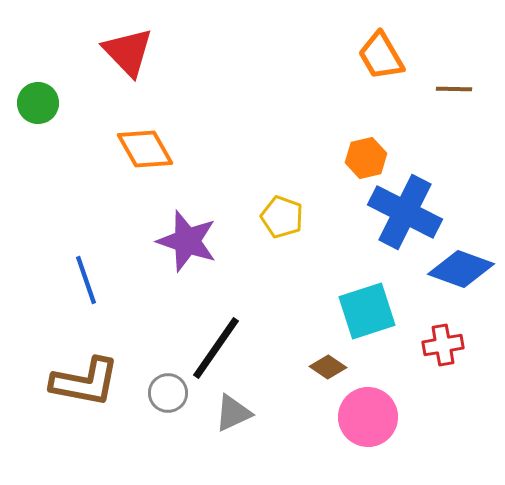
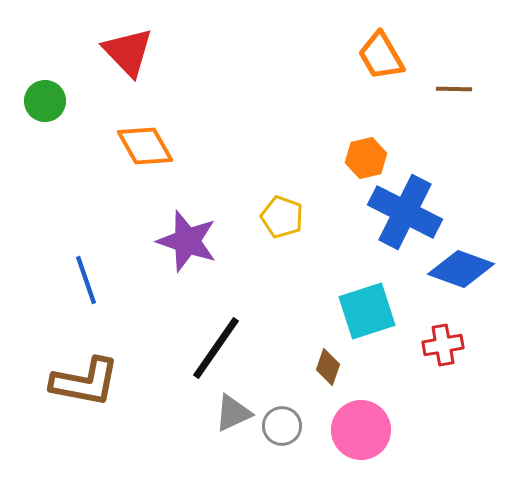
green circle: moved 7 px right, 2 px up
orange diamond: moved 3 px up
brown diamond: rotated 75 degrees clockwise
gray circle: moved 114 px right, 33 px down
pink circle: moved 7 px left, 13 px down
